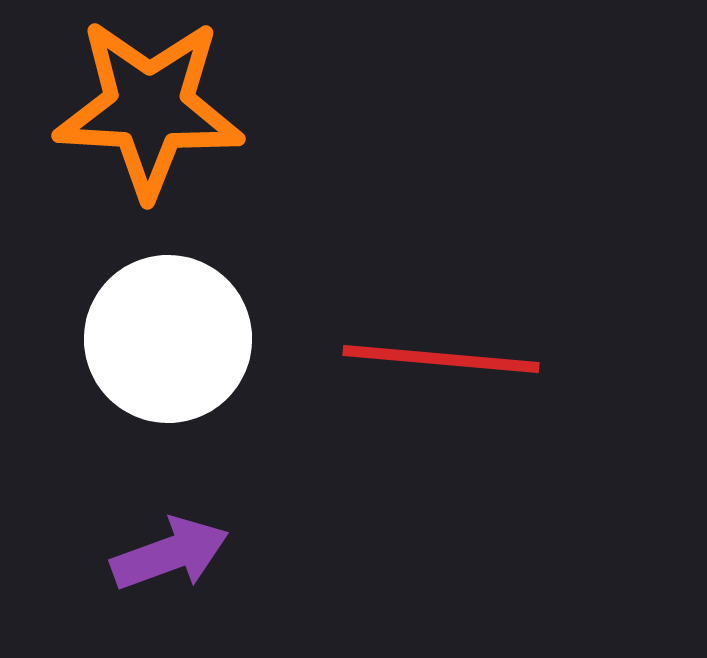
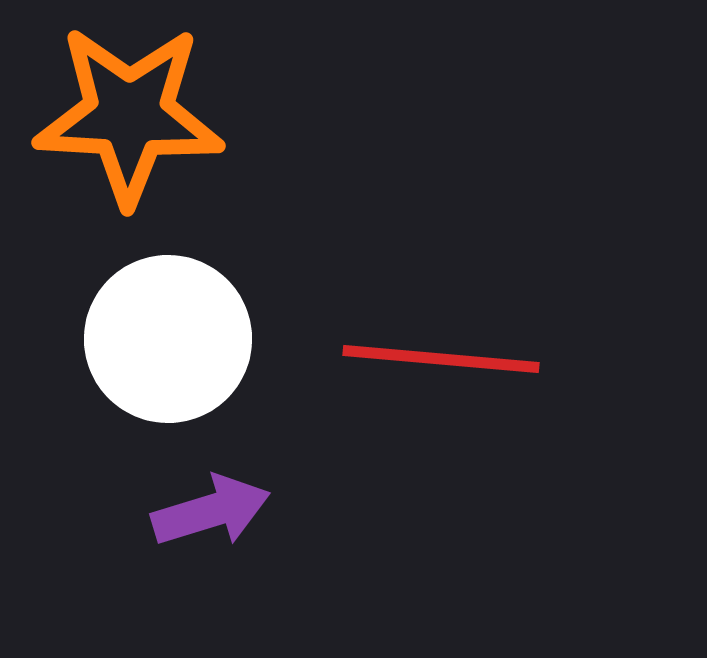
orange star: moved 20 px left, 7 px down
purple arrow: moved 41 px right, 43 px up; rotated 3 degrees clockwise
